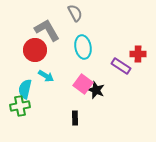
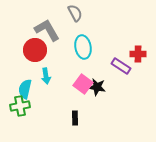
cyan arrow: rotated 49 degrees clockwise
black star: moved 1 px right, 3 px up; rotated 12 degrees counterclockwise
